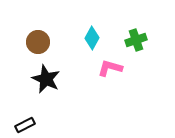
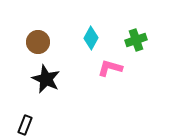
cyan diamond: moved 1 px left
black rectangle: rotated 42 degrees counterclockwise
